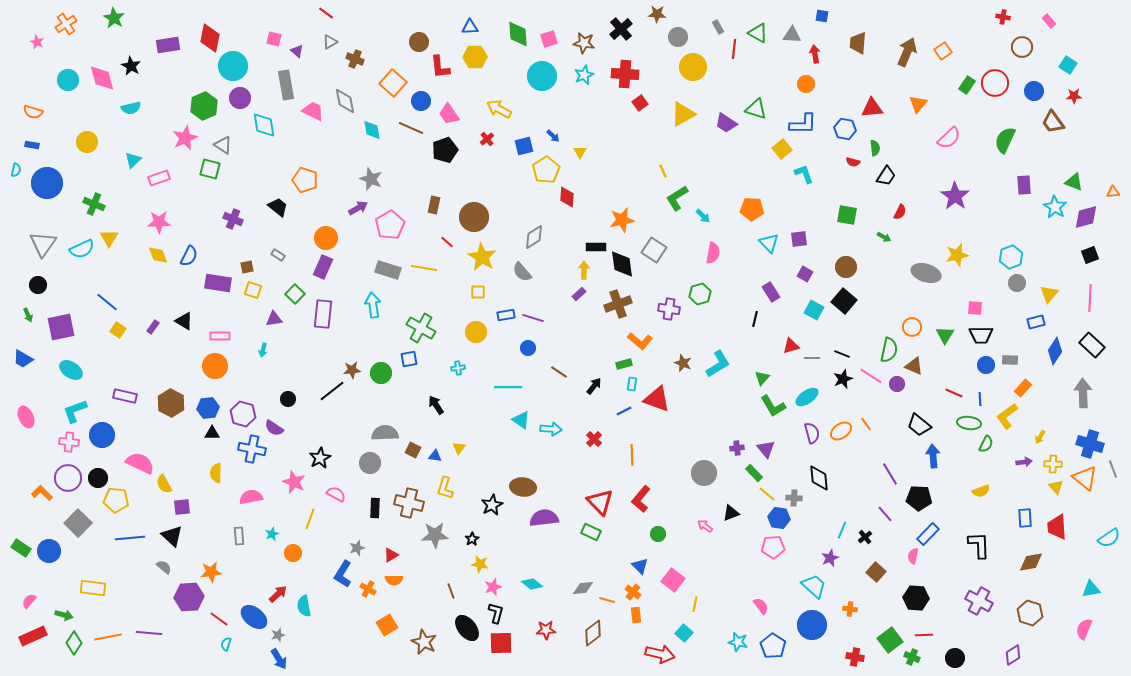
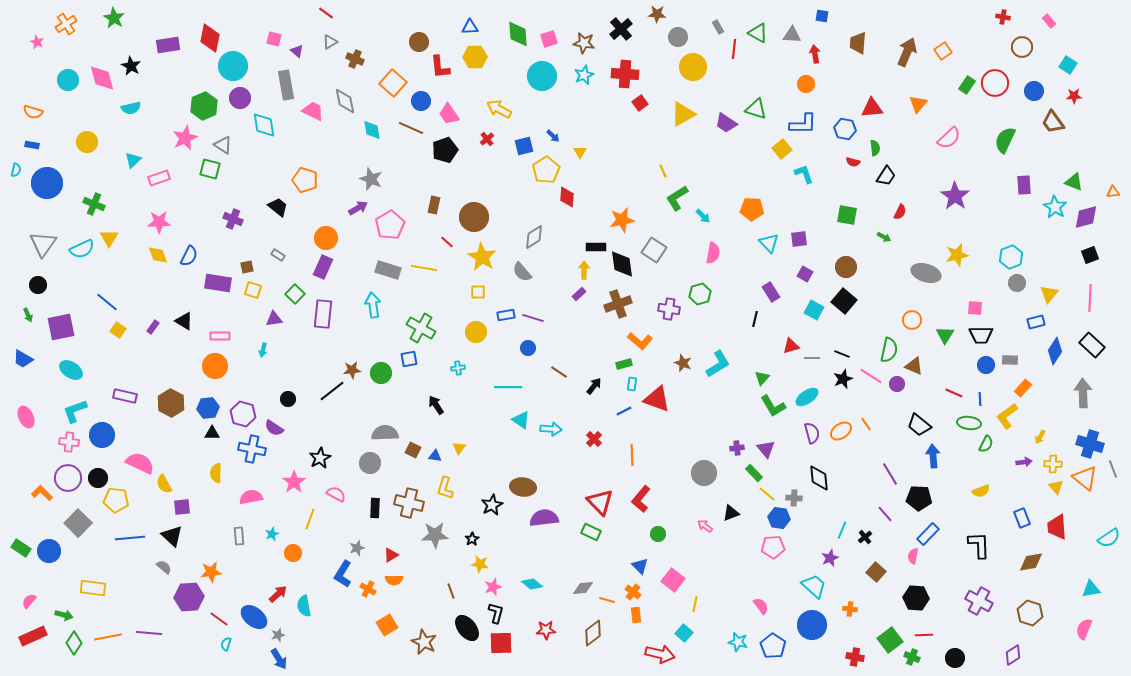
orange circle at (912, 327): moved 7 px up
pink star at (294, 482): rotated 15 degrees clockwise
blue rectangle at (1025, 518): moved 3 px left; rotated 18 degrees counterclockwise
